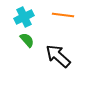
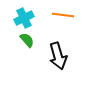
cyan cross: moved 1 px down
black arrow: rotated 148 degrees counterclockwise
